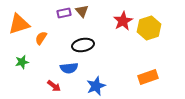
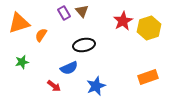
purple rectangle: rotated 72 degrees clockwise
orange triangle: moved 1 px up
orange semicircle: moved 3 px up
black ellipse: moved 1 px right
blue semicircle: rotated 18 degrees counterclockwise
